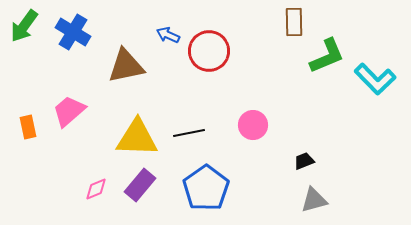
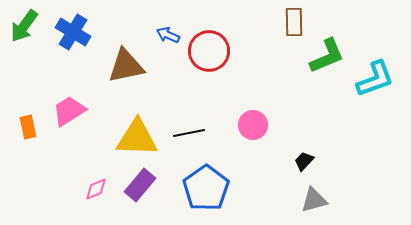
cyan L-shape: rotated 66 degrees counterclockwise
pink trapezoid: rotated 9 degrees clockwise
black trapezoid: rotated 25 degrees counterclockwise
